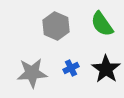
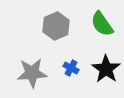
gray hexagon: rotated 12 degrees clockwise
blue cross: rotated 35 degrees counterclockwise
